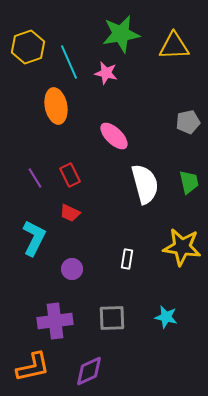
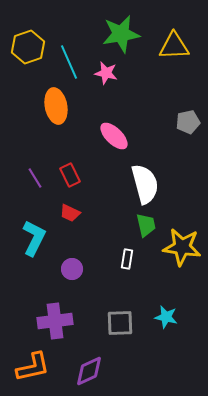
green trapezoid: moved 43 px left, 43 px down
gray square: moved 8 px right, 5 px down
